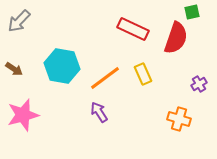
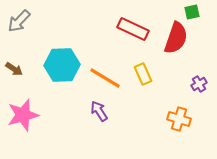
cyan hexagon: moved 1 px up; rotated 12 degrees counterclockwise
orange line: rotated 68 degrees clockwise
purple arrow: moved 1 px up
